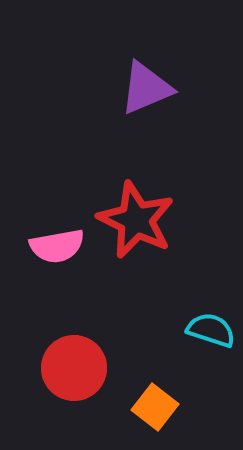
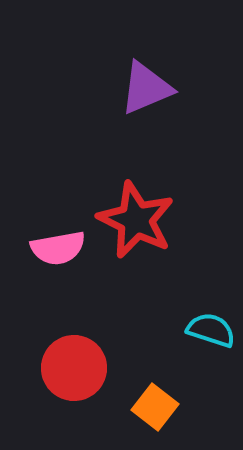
pink semicircle: moved 1 px right, 2 px down
